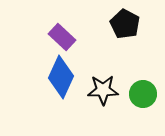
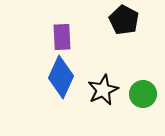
black pentagon: moved 1 px left, 4 px up
purple rectangle: rotated 44 degrees clockwise
black star: rotated 24 degrees counterclockwise
